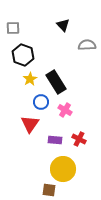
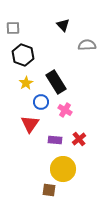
yellow star: moved 4 px left, 4 px down
red cross: rotated 24 degrees clockwise
